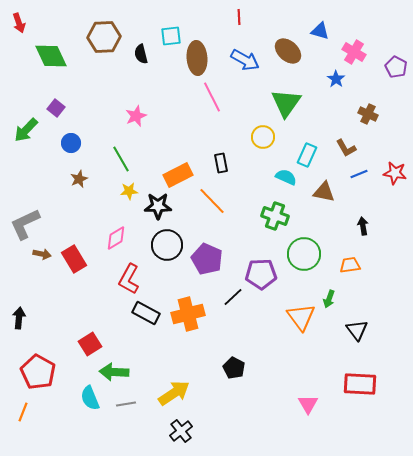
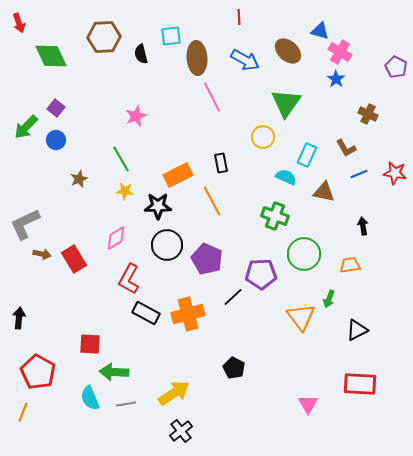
pink cross at (354, 52): moved 14 px left
green arrow at (26, 130): moved 3 px up
blue circle at (71, 143): moved 15 px left, 3 px up
yellow star at (129, 191): moved 4 px left; rotated 12 degrees clockwise
orange line at (212, 201): rotated 16 degrees clockwise
black triangle at (357, 330): rotated 40 degrees clockwise
red square at (90, 344): rotated 35 degrees clockwise
